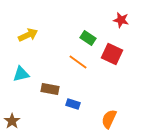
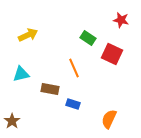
orange line: moved 4 px left, 6 px down; rotated 30 degrees clockwise
